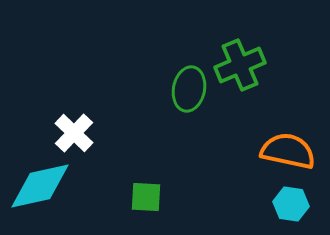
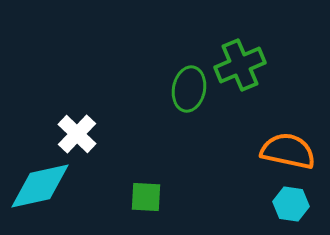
white cross: moved 3 px right, 1 px down
